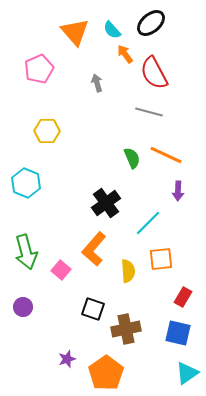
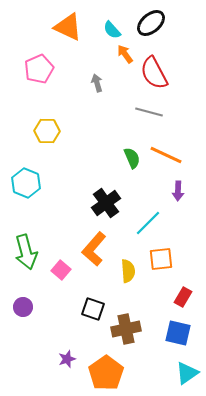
orange triangle: moved 7 px left, 5 px up; rotated 24 degrees counterclockwise
